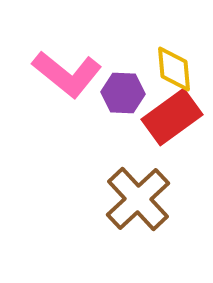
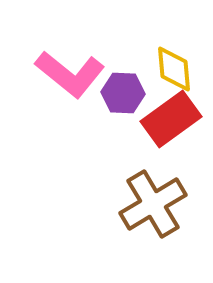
pink L-shape: moved 3 px right
red rectangle: moved 1 px left, 2 px down
brown cross: moved 15 px right, 5 px down; rotated 12 degrees clockwise
